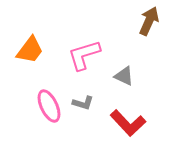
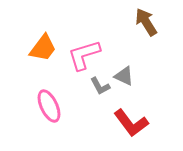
brown arrow: moved 3 px left, 1 px down; rotated 56 degrees counterclockwise
orange trapezoid: moved 13 px right, 2 px up
gray L-shape: moved 17 px right, 17 px up; rotated 45 degrees clockwise
red L-shape: moved 3 px right; rotated 6 degrees clockwise
